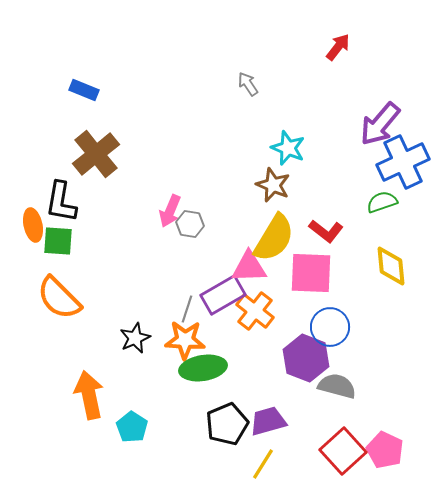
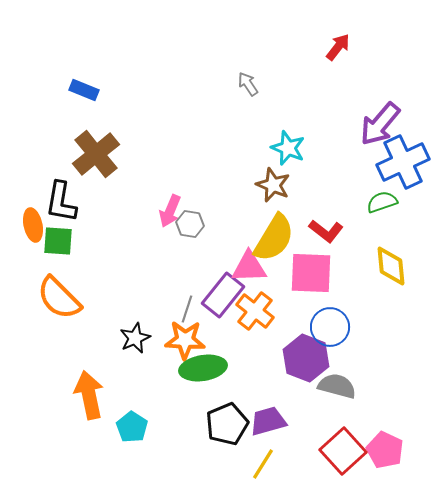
purple rectangle: rotated 21 degrees counterclockwise
